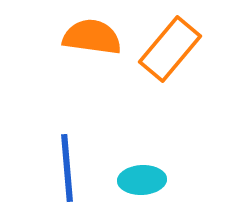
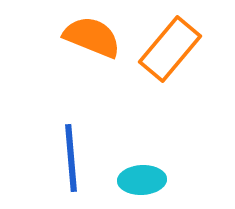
orange semicircle: rotated 14 degrees clockwise
blue line: moved 4 px right, 10 px up
